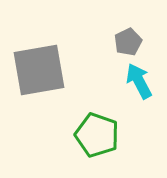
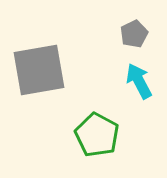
gray pentagon: moved 6 px right, 8 px up
green pentagon: rotated 9 degrees clockwise
